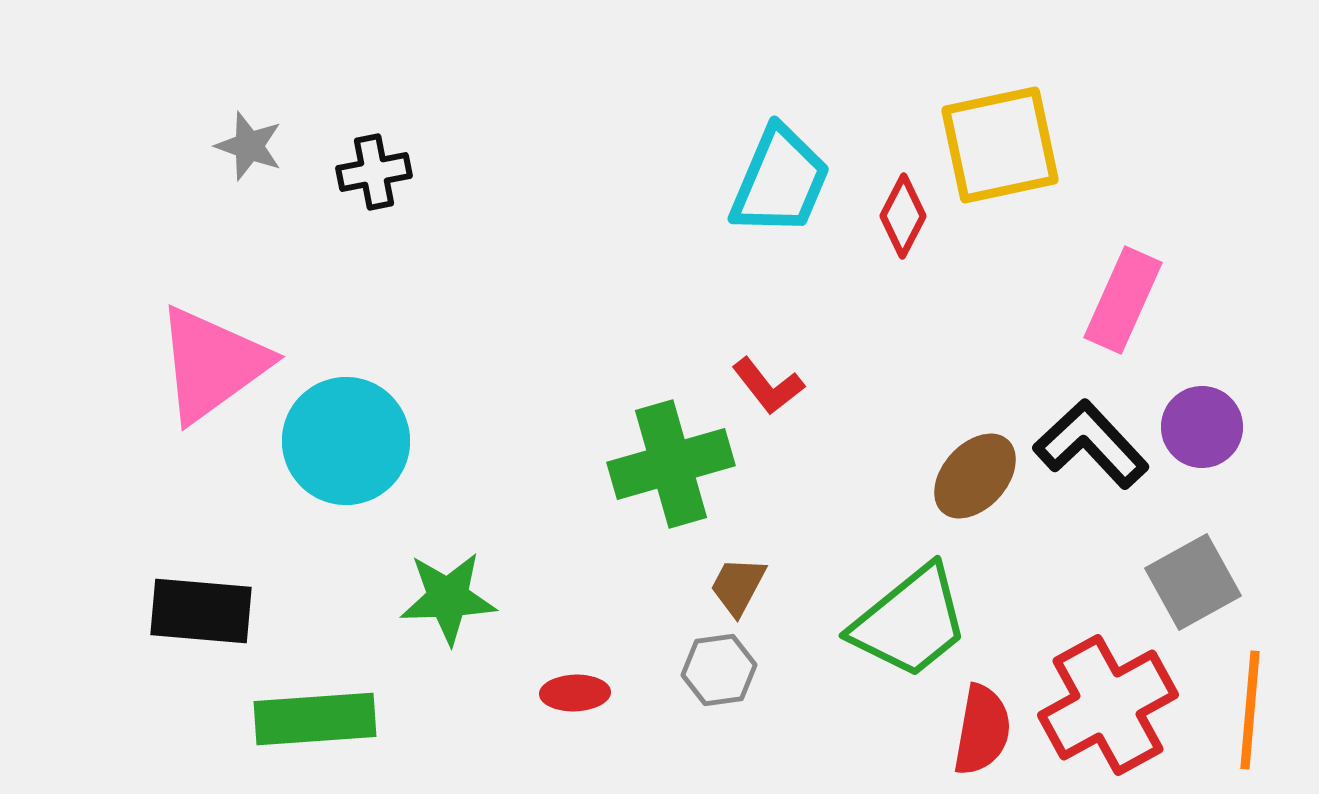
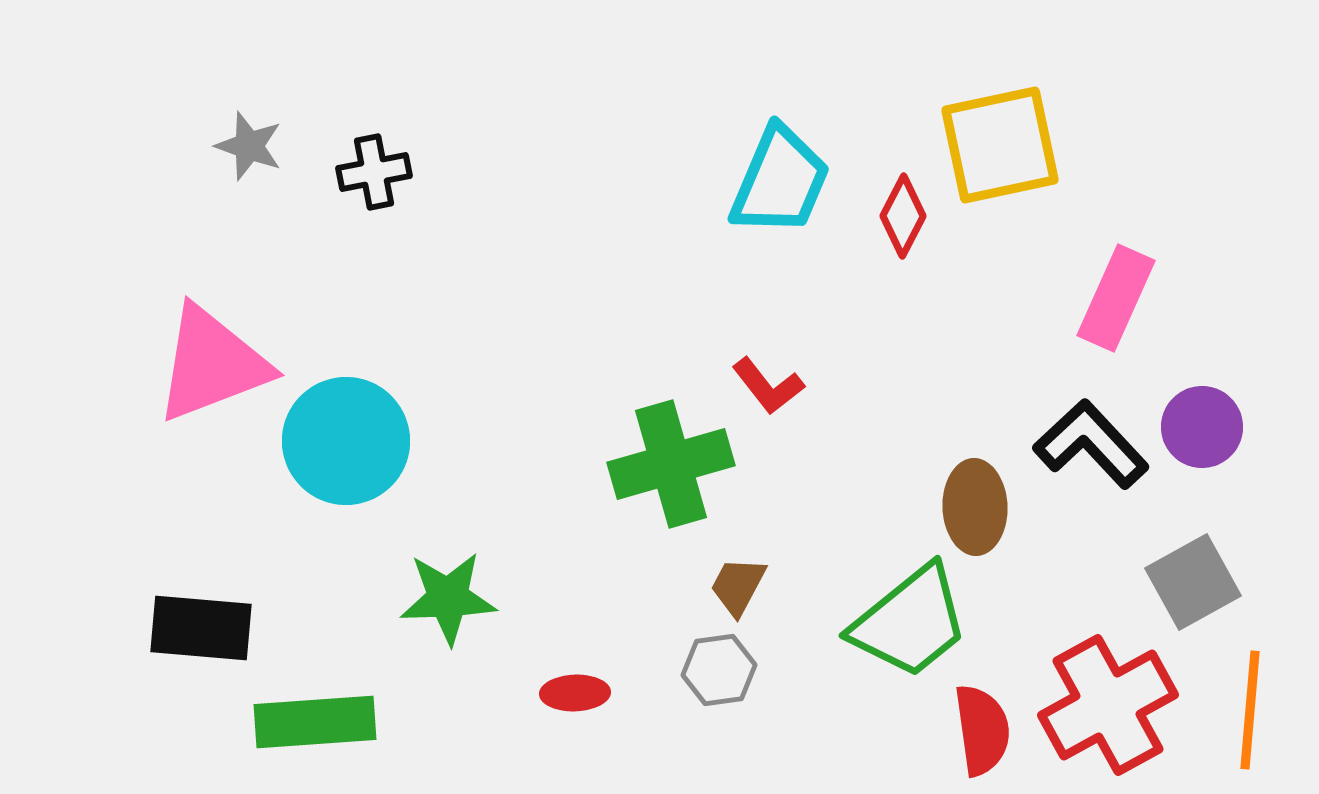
pink rectangle: moved 7 px left, 2 px up
pink triangle: rotated 15 degrees clockwise
brown ellipse: moved 31 px down; rotated 44 degrees counterclockwise
black rectangle: moved 17 px down
green rectangle: moved 3 px down
red semicircle: rotated 18 degrees counterclockwise
